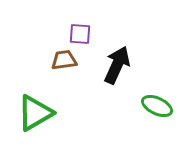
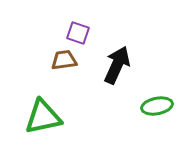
purple square: moved 2 px left, 1 px up; rotated 15 degrees clockwise
green ellipse: rotated 36 degrees counterclockwise
green triangle: moved 8 px right, 4 px down; rotated 18 degrees clockwise
